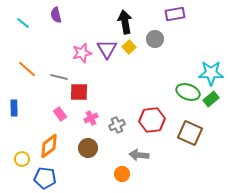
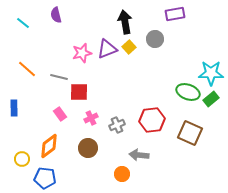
purple triangle: rotated 40 degrees clockwise
